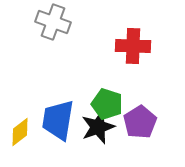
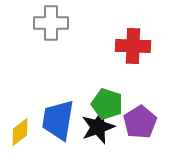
gray cross: moved 2 px left, 1 px down; rotated 20 degrees counterclockwise
